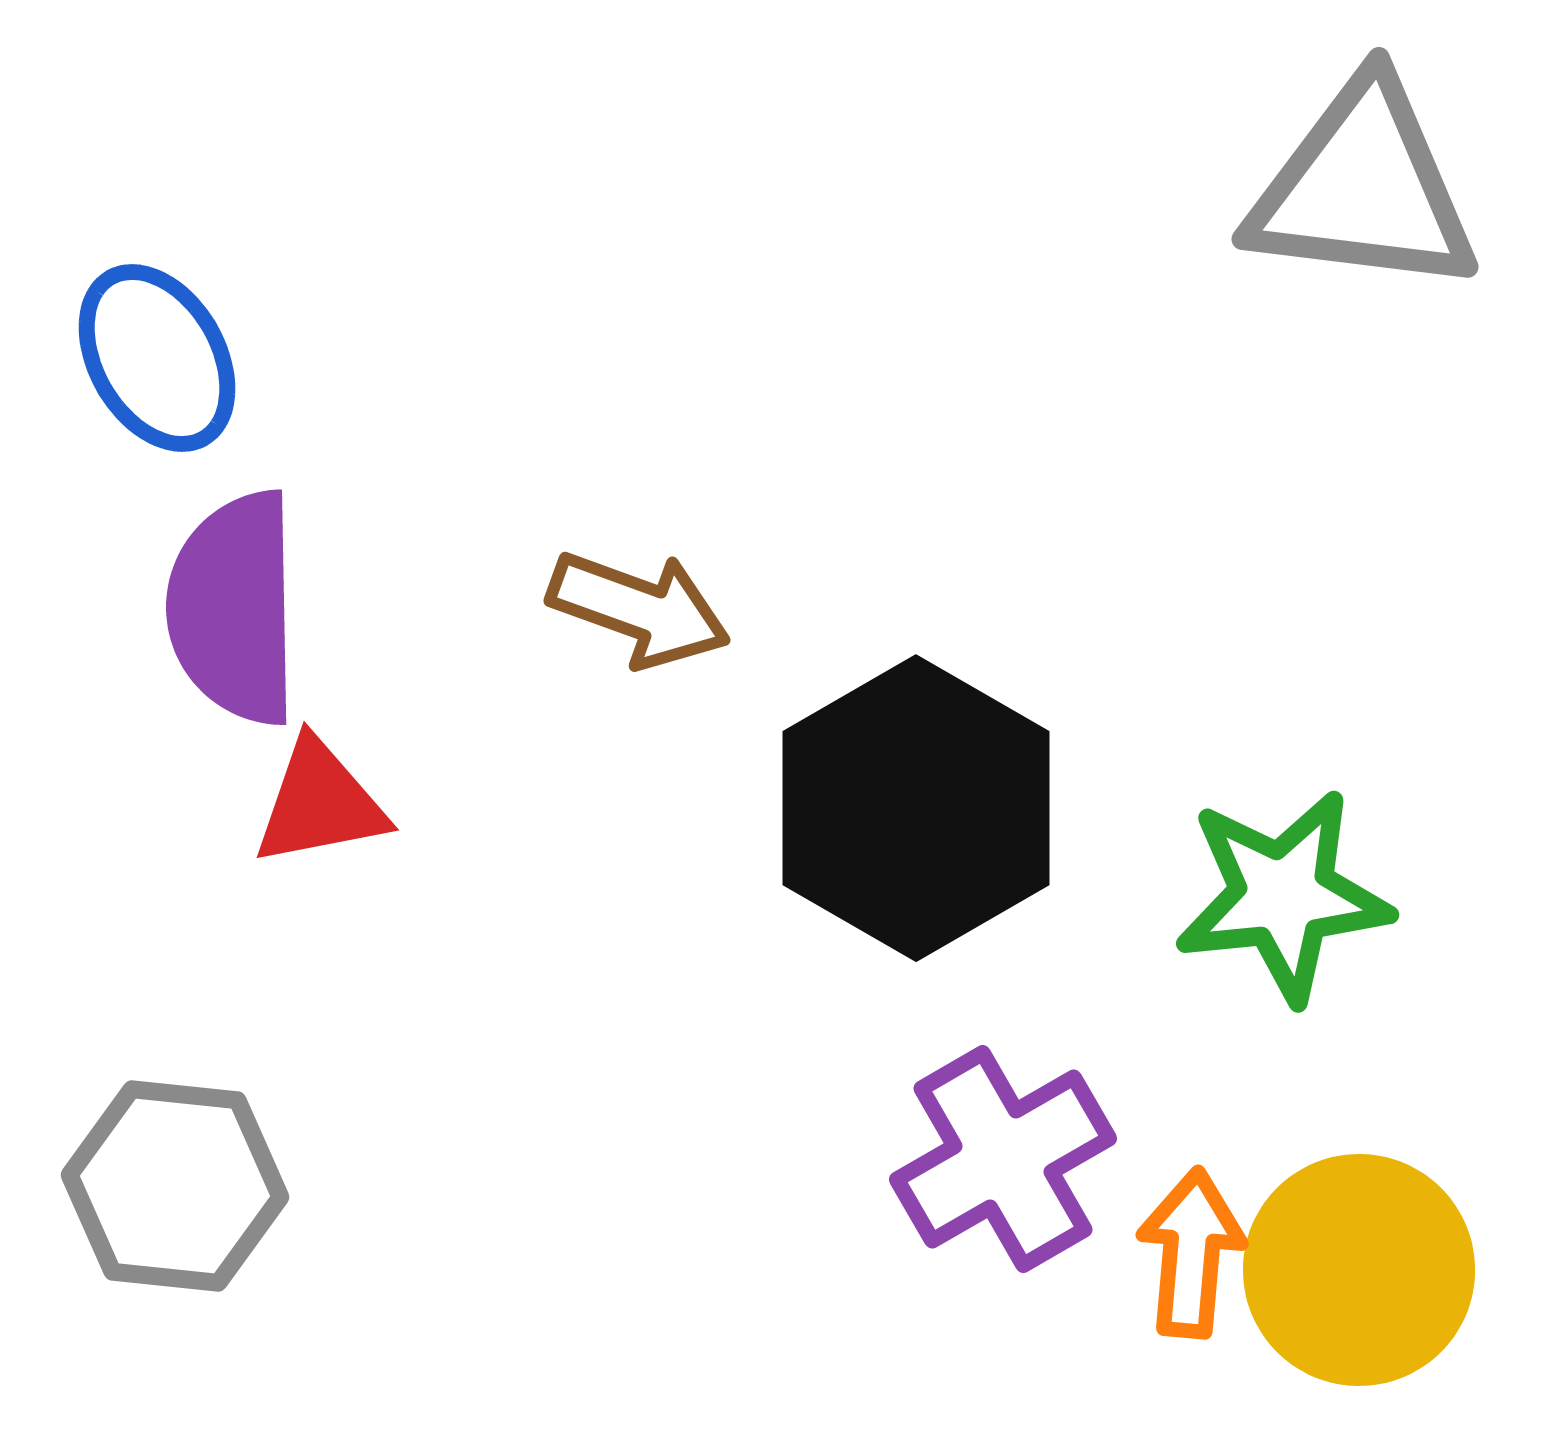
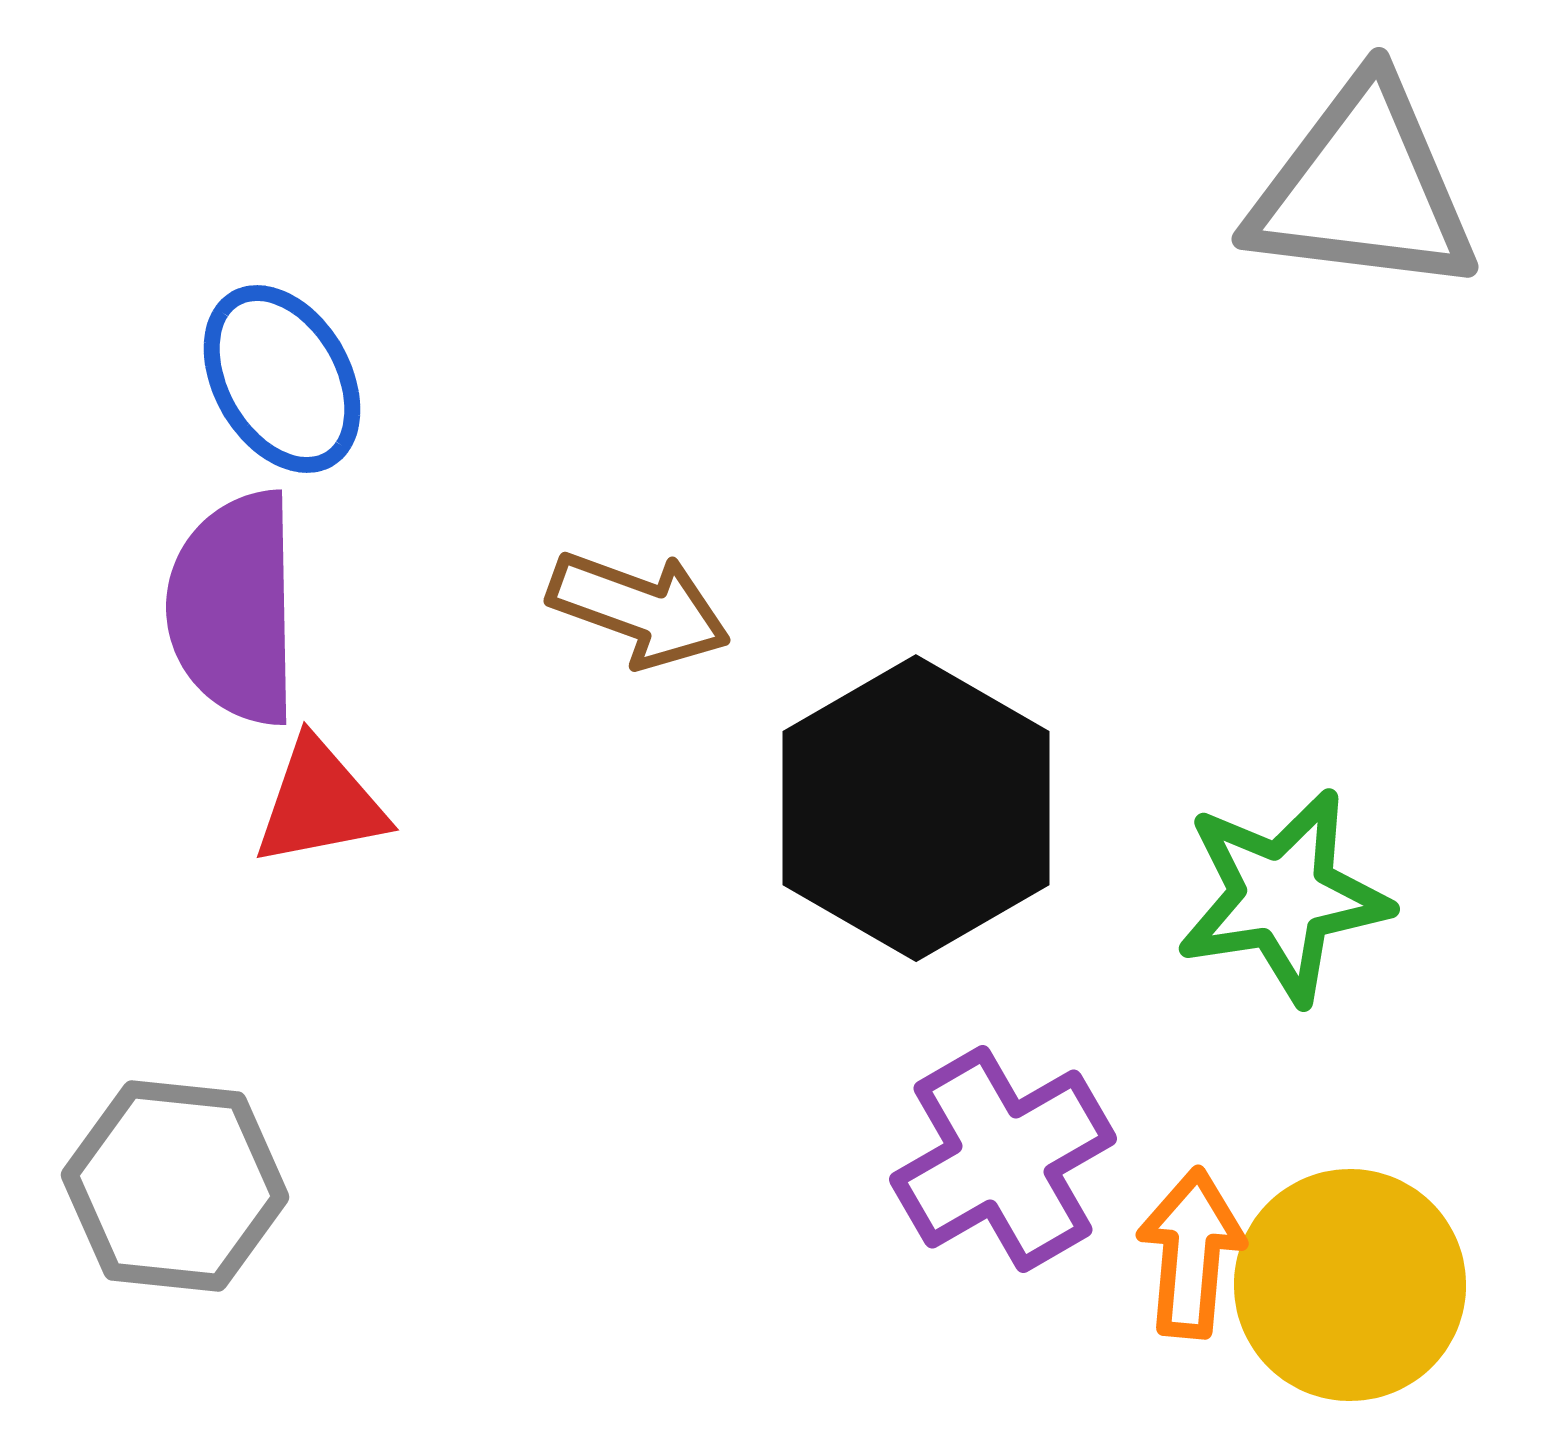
blue ellipse: moved 125 px right, 21 px down
green star: rotated 3 degrees counterclockwise
yellow circle: moved 9 px left, 15 px down
